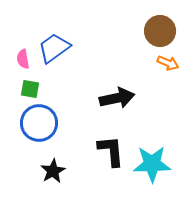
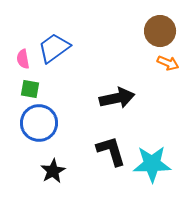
black L-shape: rotated 12 degrees counterclockwise
